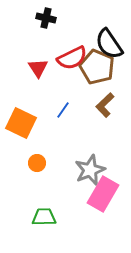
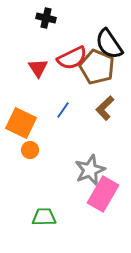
brown L-shape: moved 3 px down
orange circle: moved 7 px left, 13 px up
